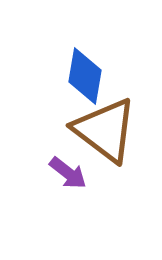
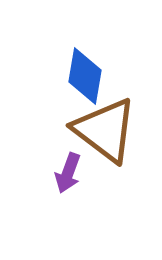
purple arrow: rotated 72 degrees clockwise
